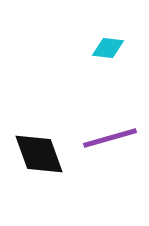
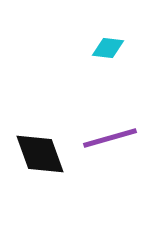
black diamond: moved 1 px right
